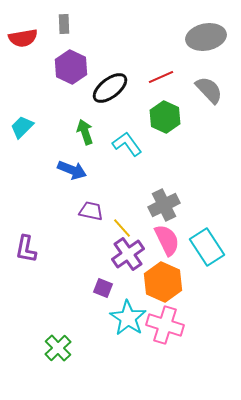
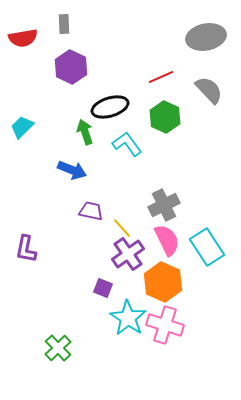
black ellipse: moved 19 px down; rotated 21 degrees clockwise
